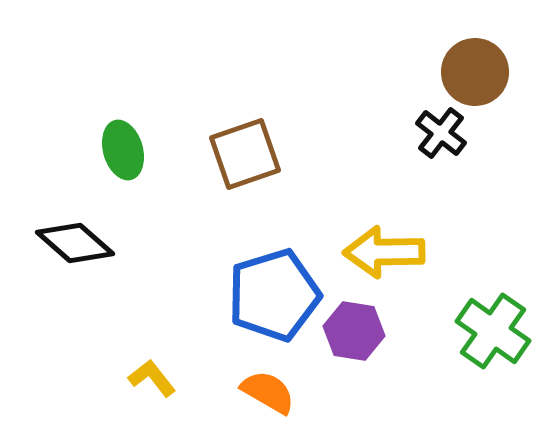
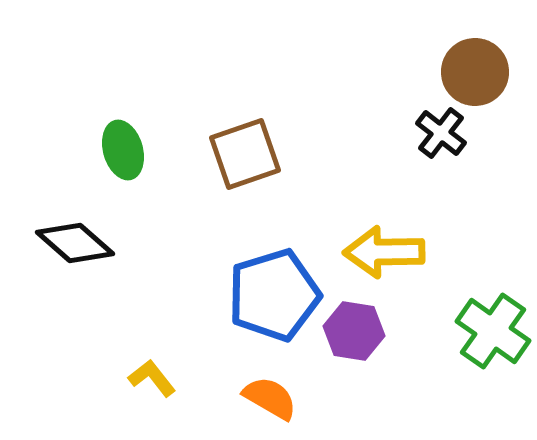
orange semicircle: moved 2 px right, 6 px down
